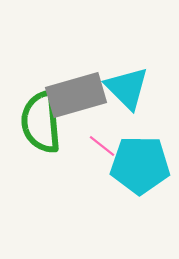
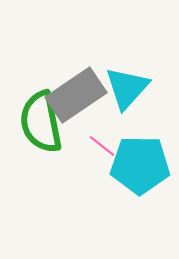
cyan triangle: rotated 27 degrees clockwise
gray rectangle: rotated 18 degrees counterclockwise
green semicircle: rotated 6 degrees counterclockwise
